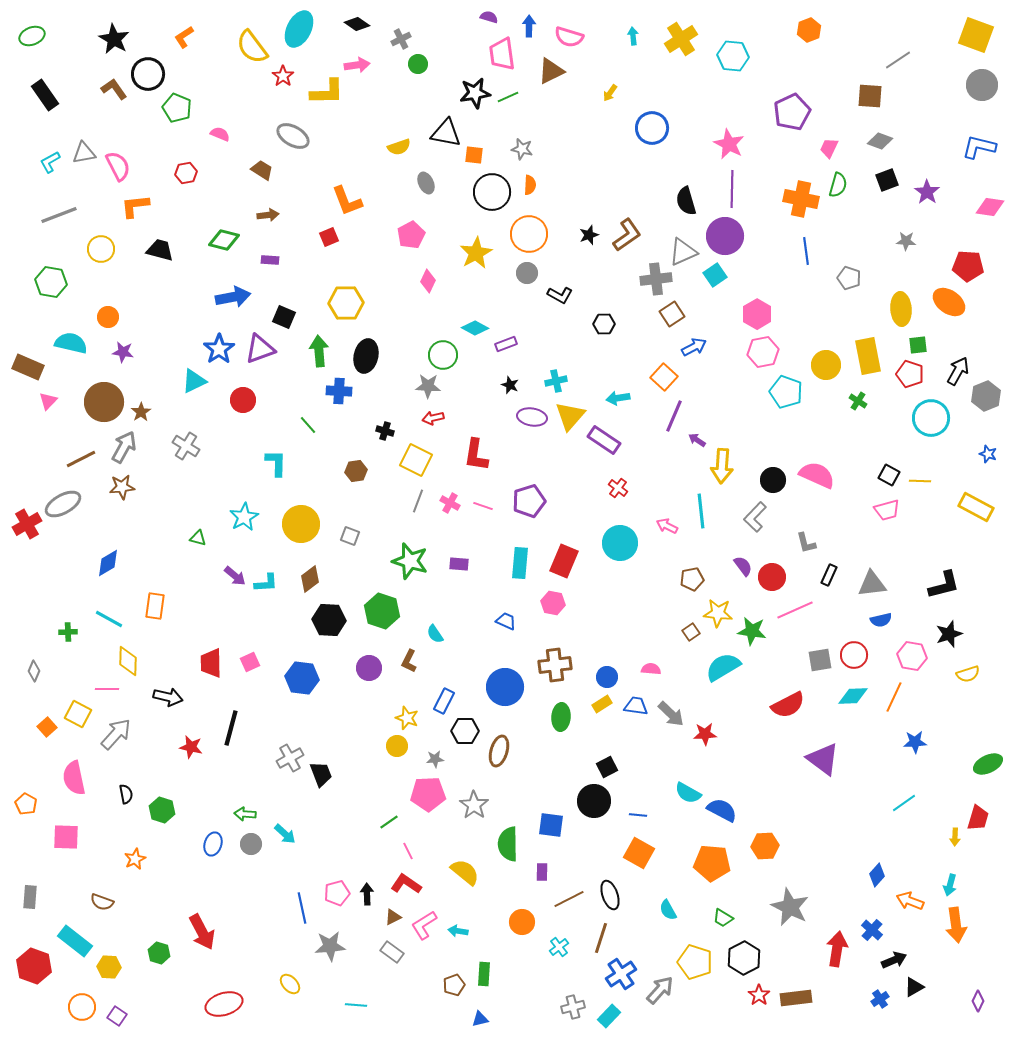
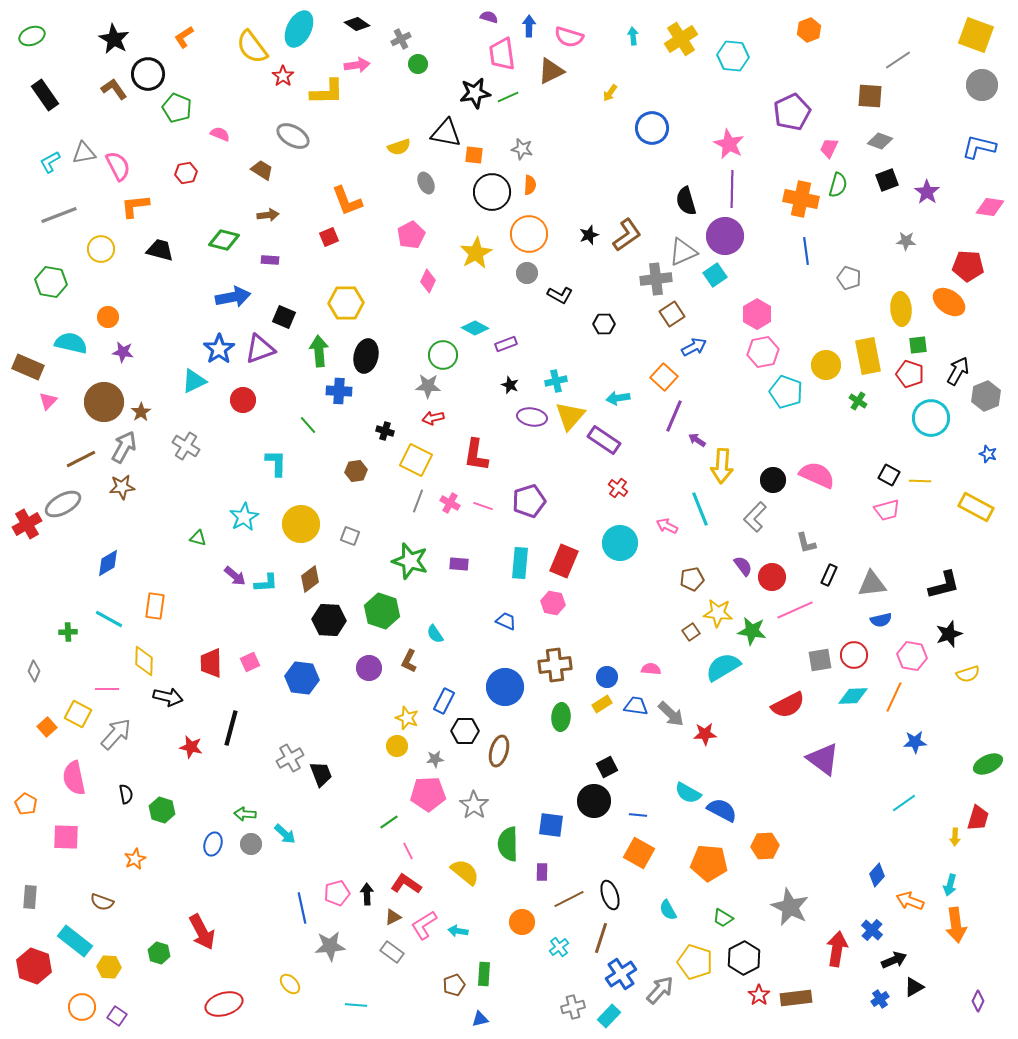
cyan line at (701, 511): moved 1 px left, 2 px up; rotated 16 degrees counterclockwise
yellow diamond at (128, 661): moved 16 px right
orange pentagon at (712, 863): moved 3 px left
